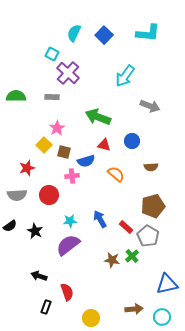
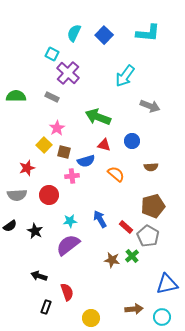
gray rectangle: rotated 24 degrees clockwise
